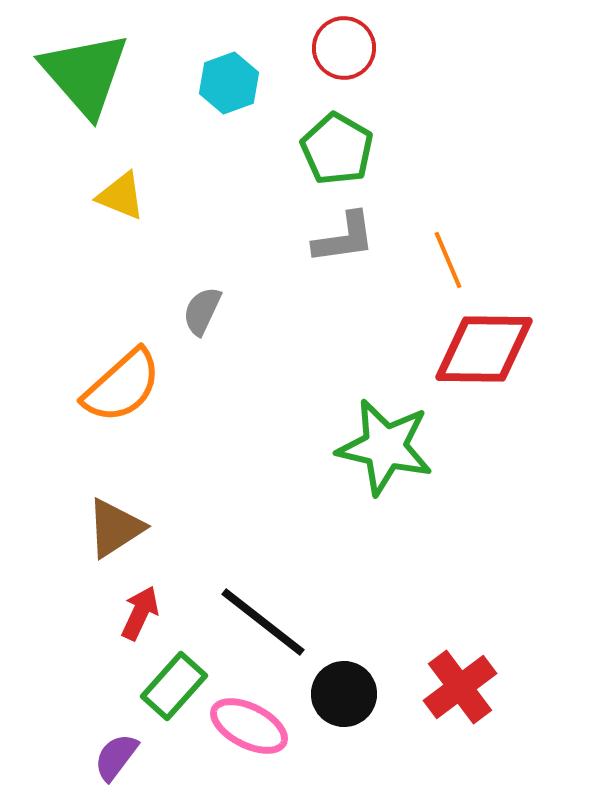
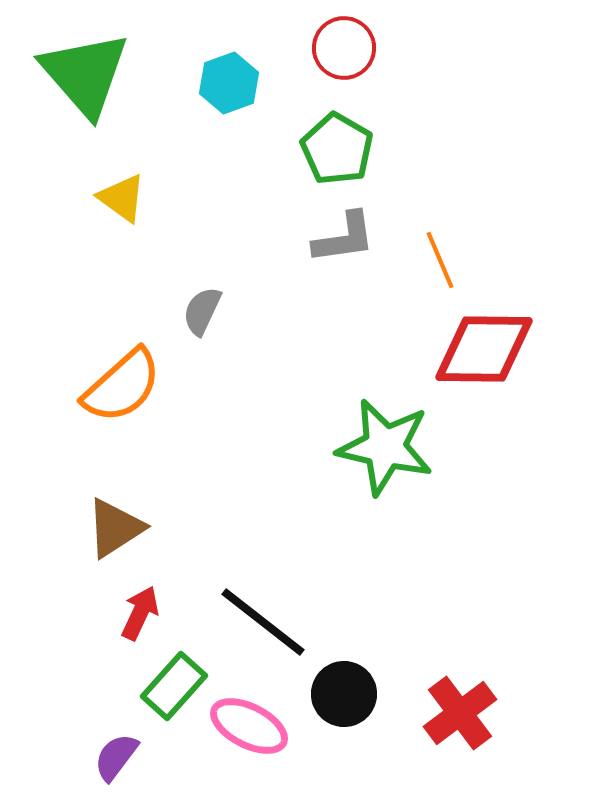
yellow triangle: moved 1 px right, 2 px down; rotated 14 degrees clockwise
orange line: moved 8 px left
red cross: moved 26 px down
